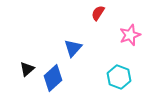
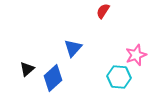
red semicircle: moved 5 px right, 2 px up
pink star: moved 6 px right, 20 px down
cyan hexagon: rotated 15 degrees counterclockwise
